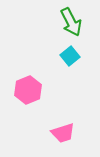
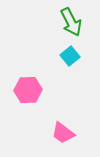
pink hexagon: rotated 20 degrees clockwise
pink trapezoid: rotated 55 degrees clockwise
